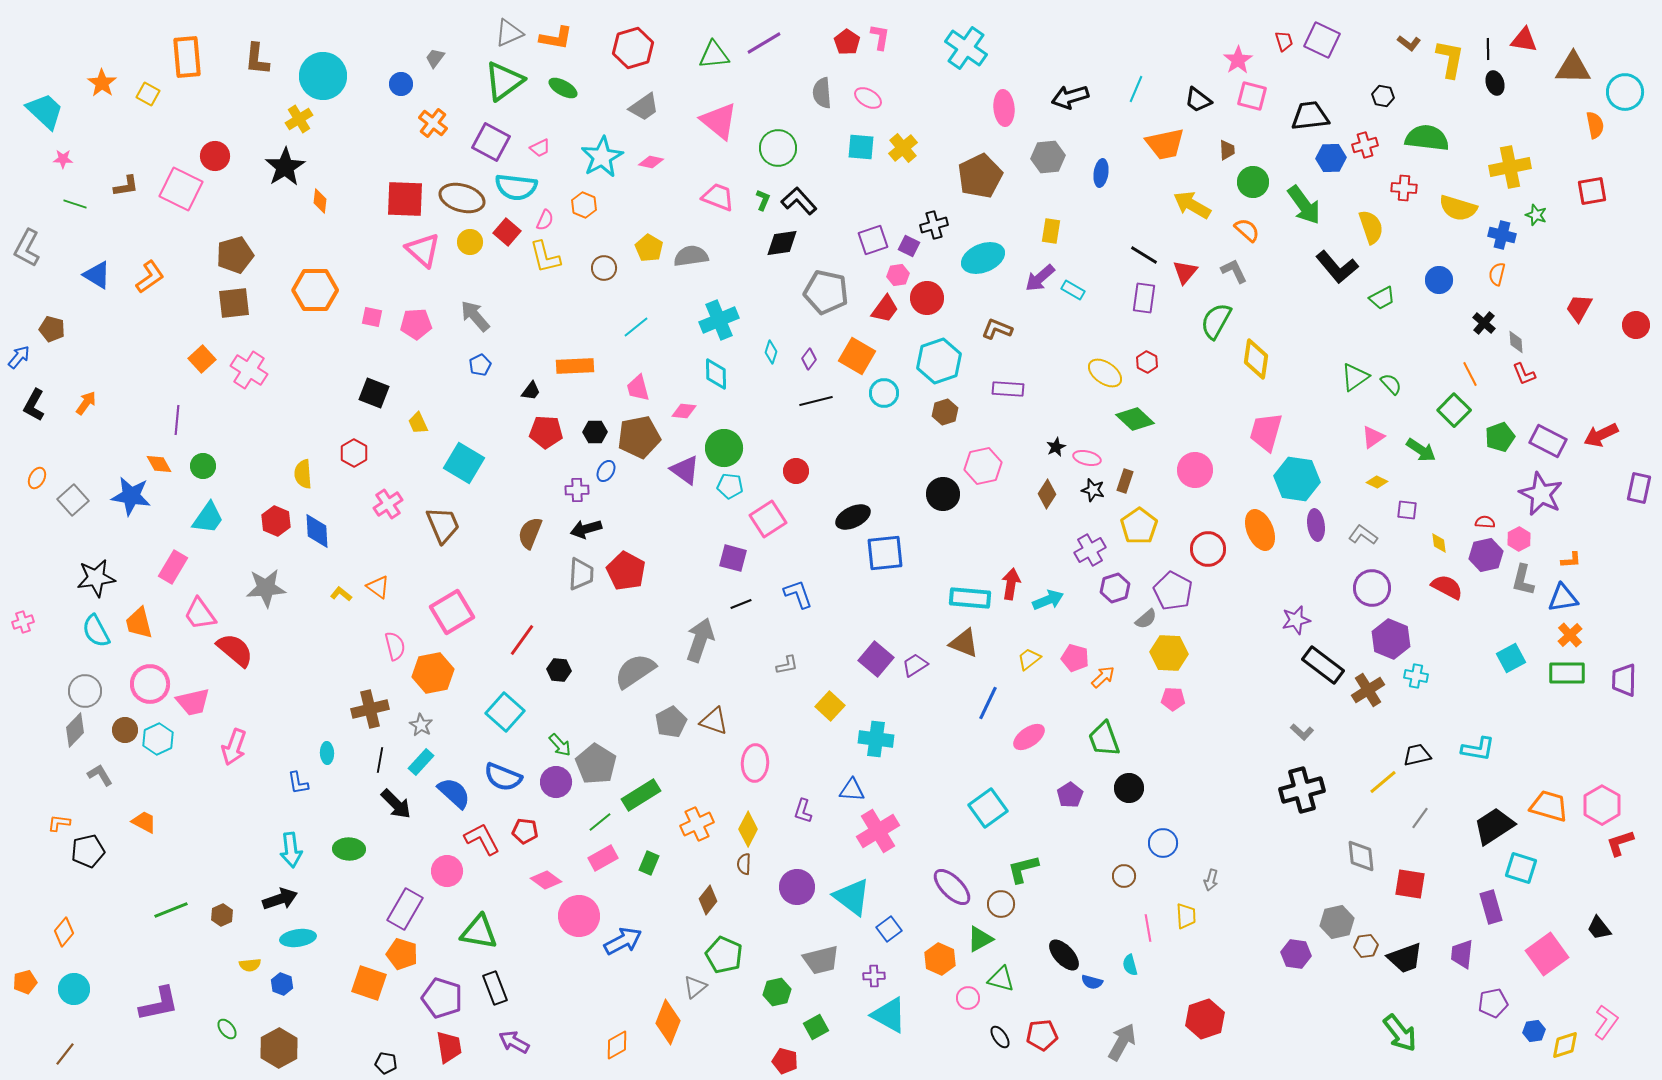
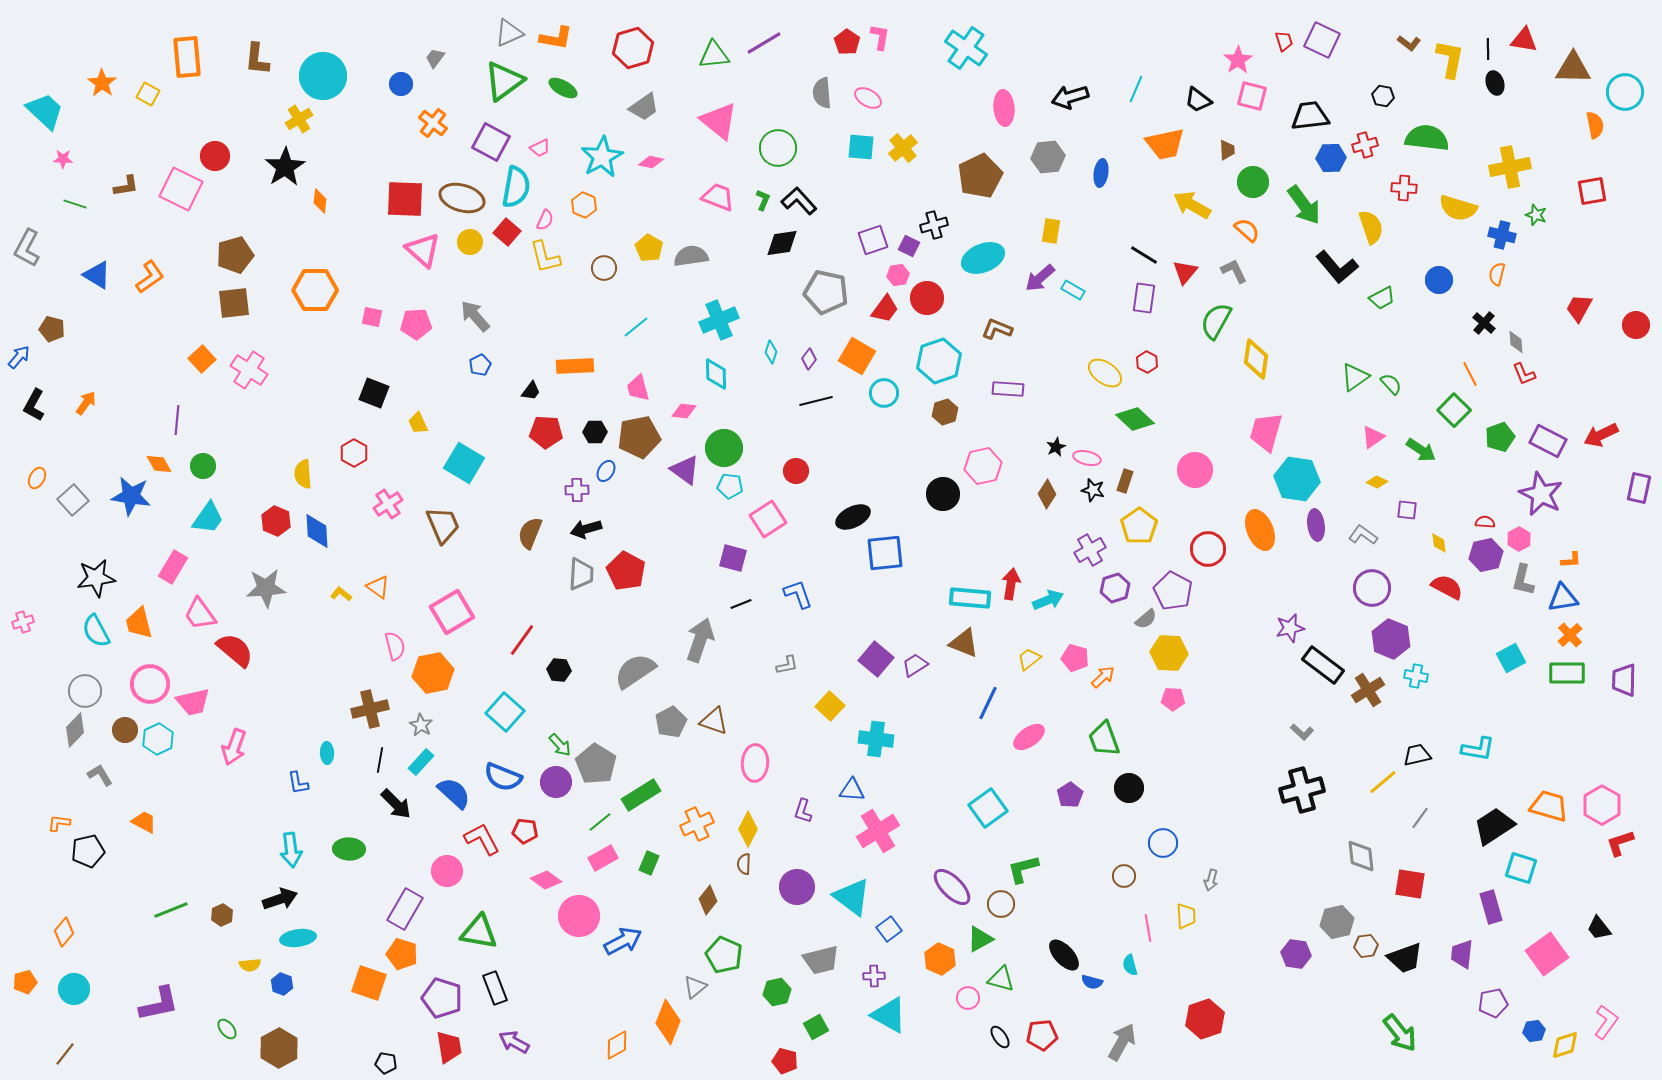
cyan semicircle at (516, 187): rotated 87 degrees counterclockwise
purple star at (1296, 620): moved 6 px left, 8 px down
